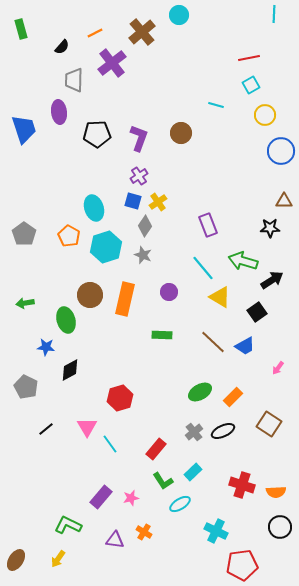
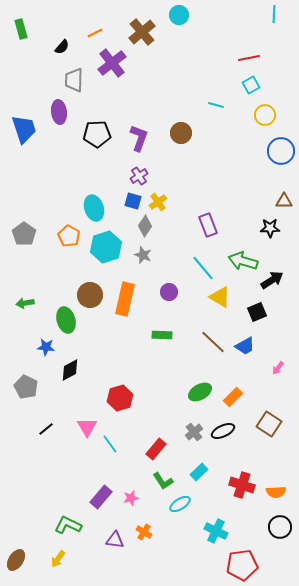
black square at (257, 312): rotated 12 degrees clockwise
cyan rectangle at (193, 472): moved 6 px right
